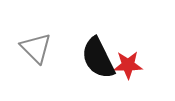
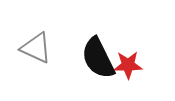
gray triangle: rotated 20 degrees counterclockwise
